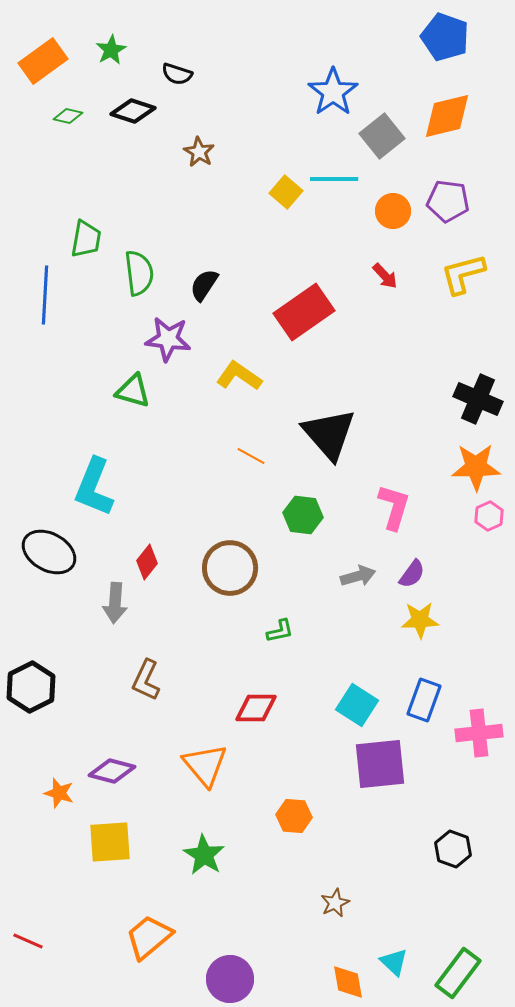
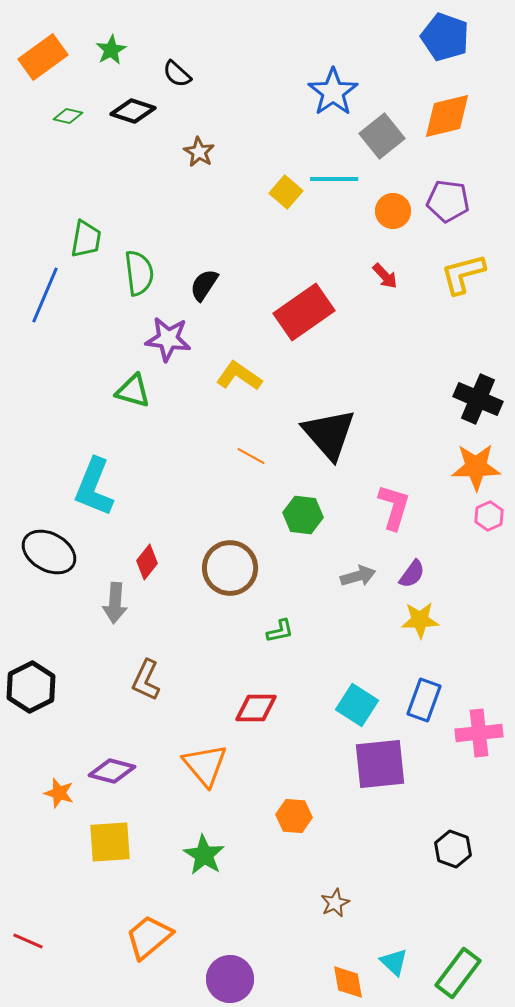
orange rectangle at (43, 61): moved 4 px up
black semicircle at (177, 74): rotated 24 degrees clockwise
blue line at (45, 295): rotated 20 degrees clockwise
